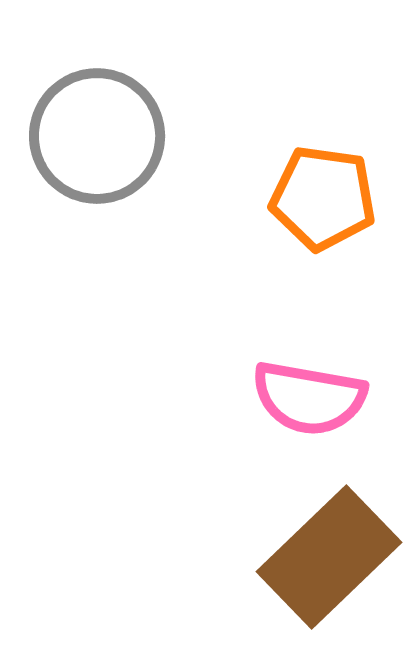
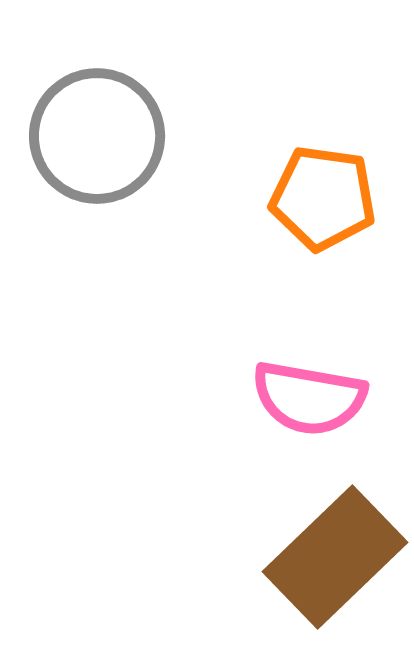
brown rectangle: moved 6 px right
